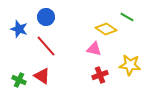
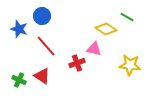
blue circle: moved 4 px left, 1 px up
red cross: moved 23 px left, 12 px up
